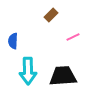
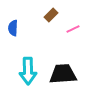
pink line: moved 8 px up
blue semicircle: moved 13 px up
black trapezoid: moved 2 px up
